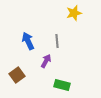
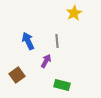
yellow star: rotated 14 degrees counterclockwise
